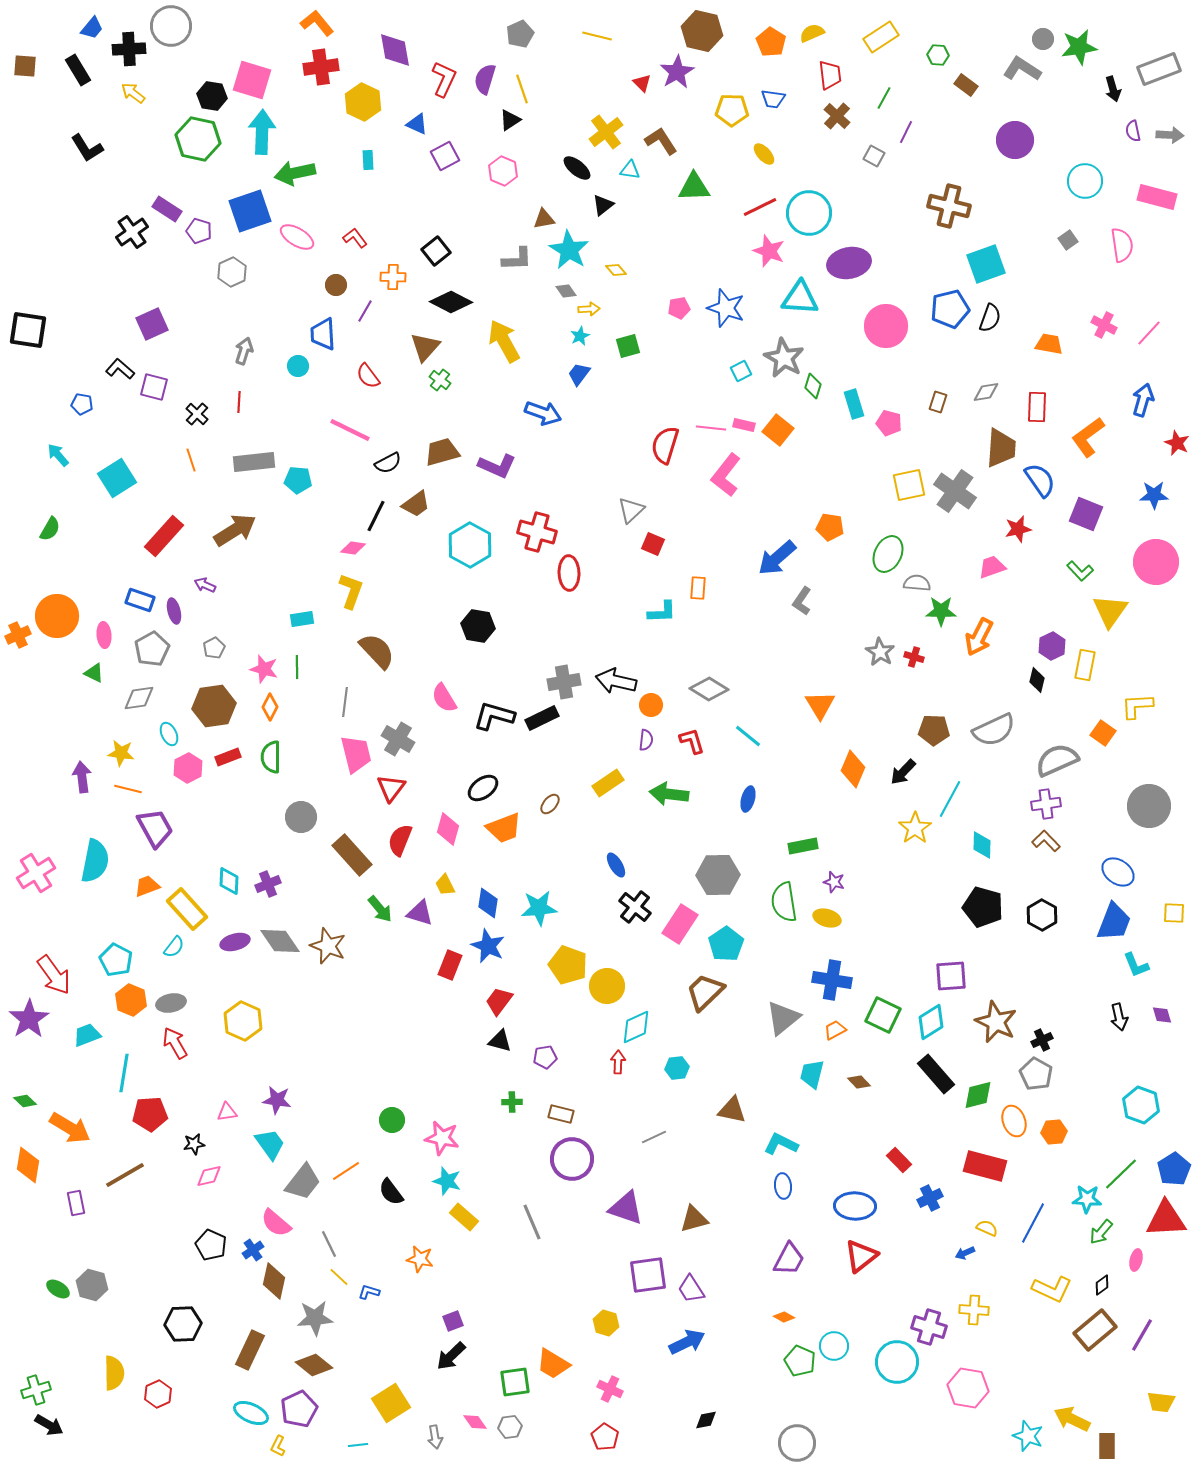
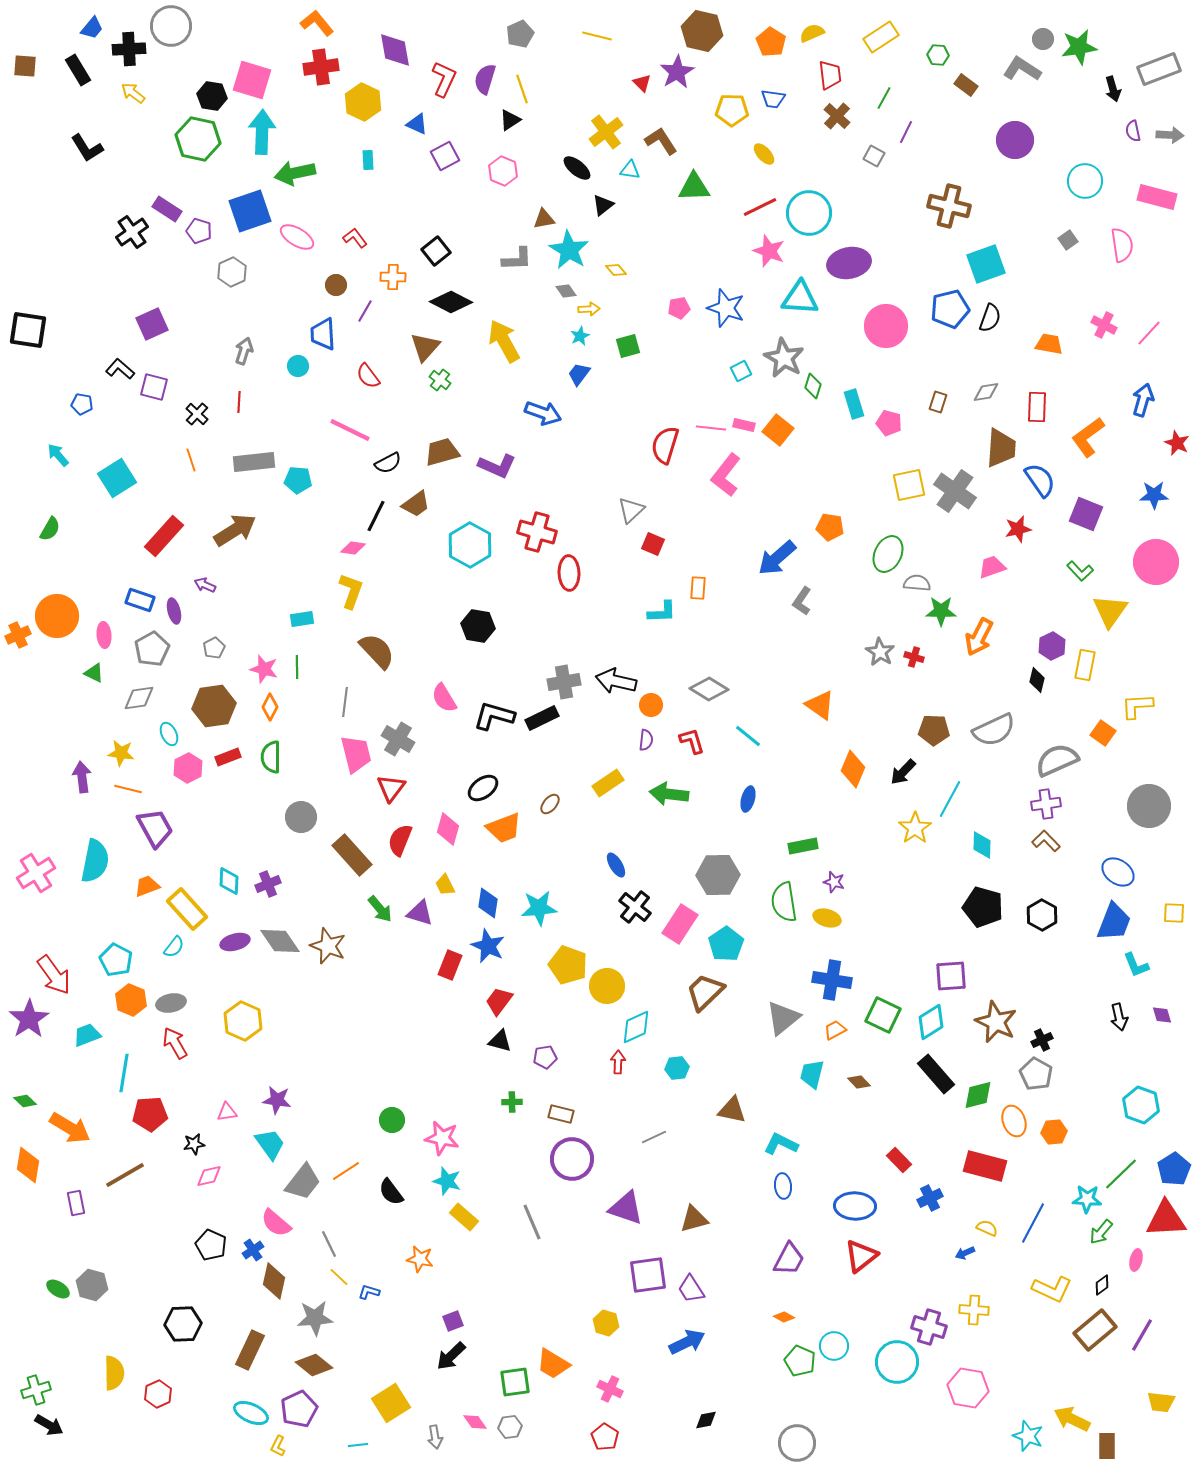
orange triangle at (820, 705): rotated 24 degrees counterclockwise
